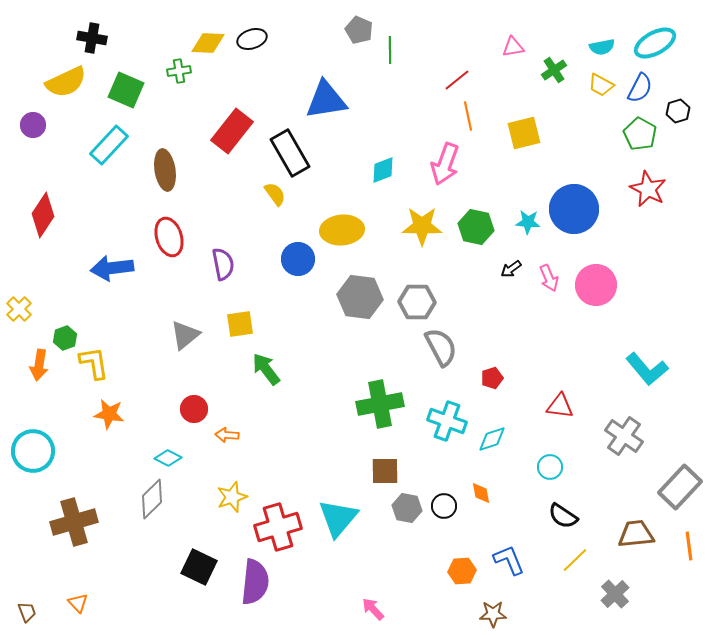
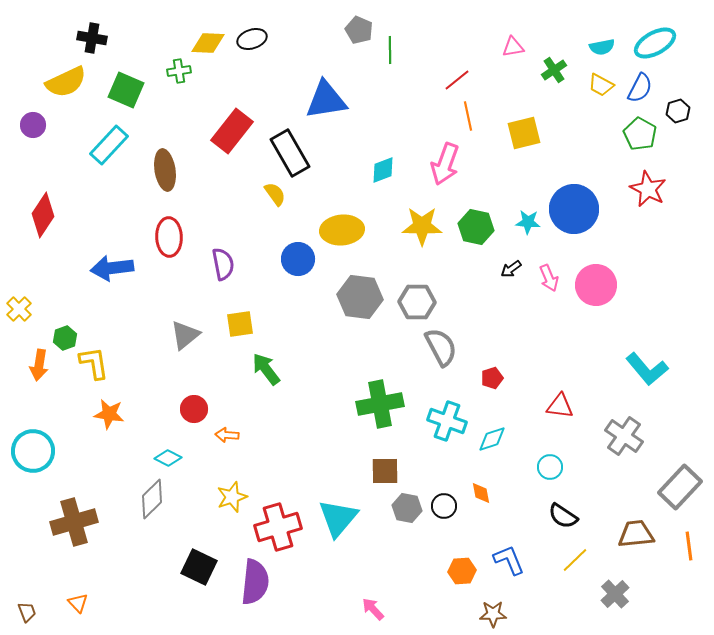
red ellipse at (169, 237): rotated 15 degrees clockwise
